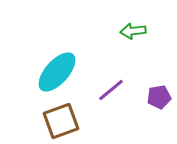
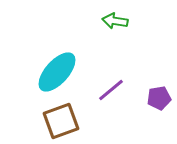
green arrow: moved 18 px left, 10 px up; rotated 15 degrees clockwise
purple pentagon: moved 1 px down
